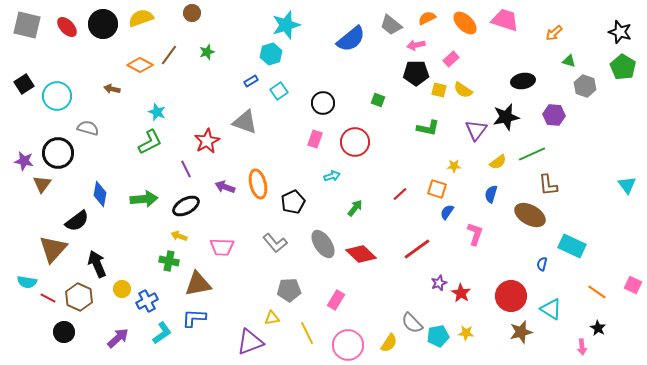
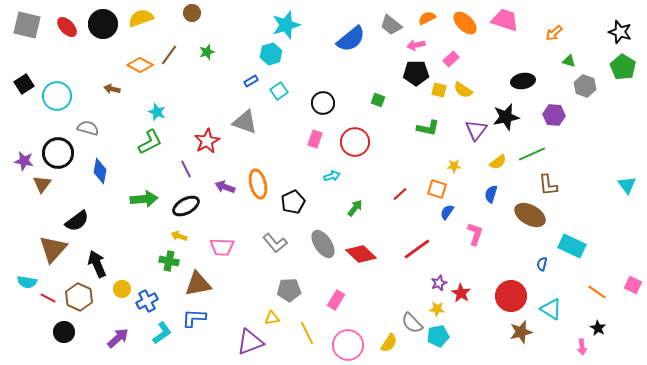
blue diamond at (100, 194): moved 23 px up
yellow star at (466, 333): moved 29 px left, 24 px up
